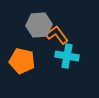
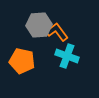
orange L-shape: moved 3 px up
cyan cross: rotated 10 degrees clockwise
